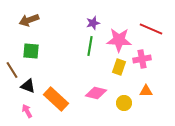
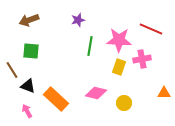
purple star: moved 15 px left, 3 px up
orange triangle: moved 18 px right, 2 px down
